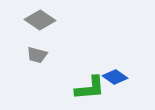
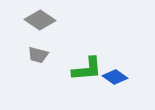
gray trapezoid: moved 1 px right
green L-shape: moved 3 px left, 19 px up
